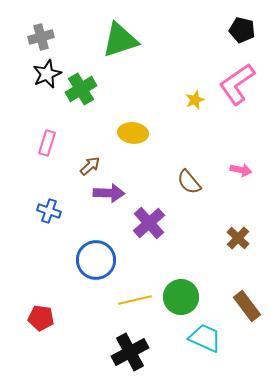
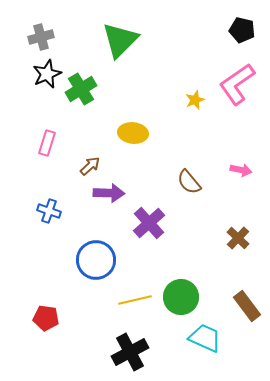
green triangle: rotated 27 degrees counterclockwise
red pentagon: moved 5 px right
